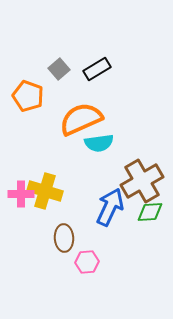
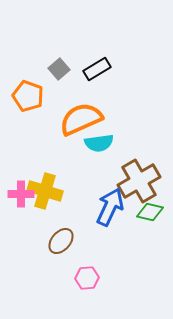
brown cross: moved 3 px left
green diamond: rotated 16 degrees clockwise
brown ellipse: moved 3 px left, 3 px down; rotated 44 degrees clockwise
pink hexagon: moved 16 px down
